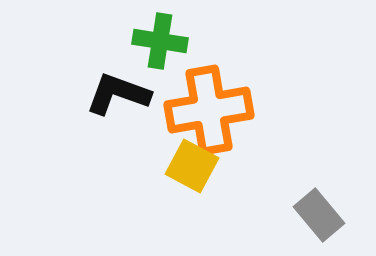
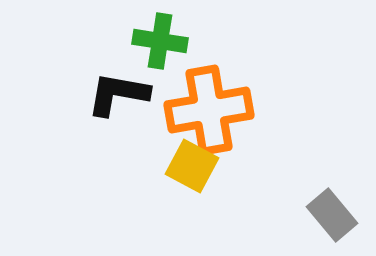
black L-shape: rotated 10 degrees counterclockwise
gray rectangle: moved 13 px right
